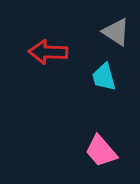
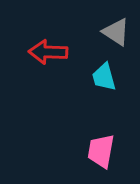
pink trapezoid: rotated 51 degrees clockwise
